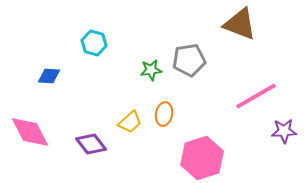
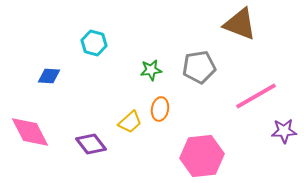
gray pentagon: moved 10 px right, 7 px down
orange ellipse: moved 4 px left, 5 px up
pink hexagon: moved 2 px up; rotated 12 degrees clockwise
